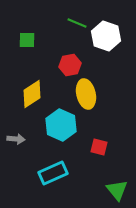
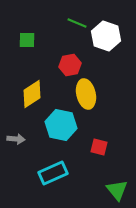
cyan hexagon: rotated 12 degrees counterclockwise
